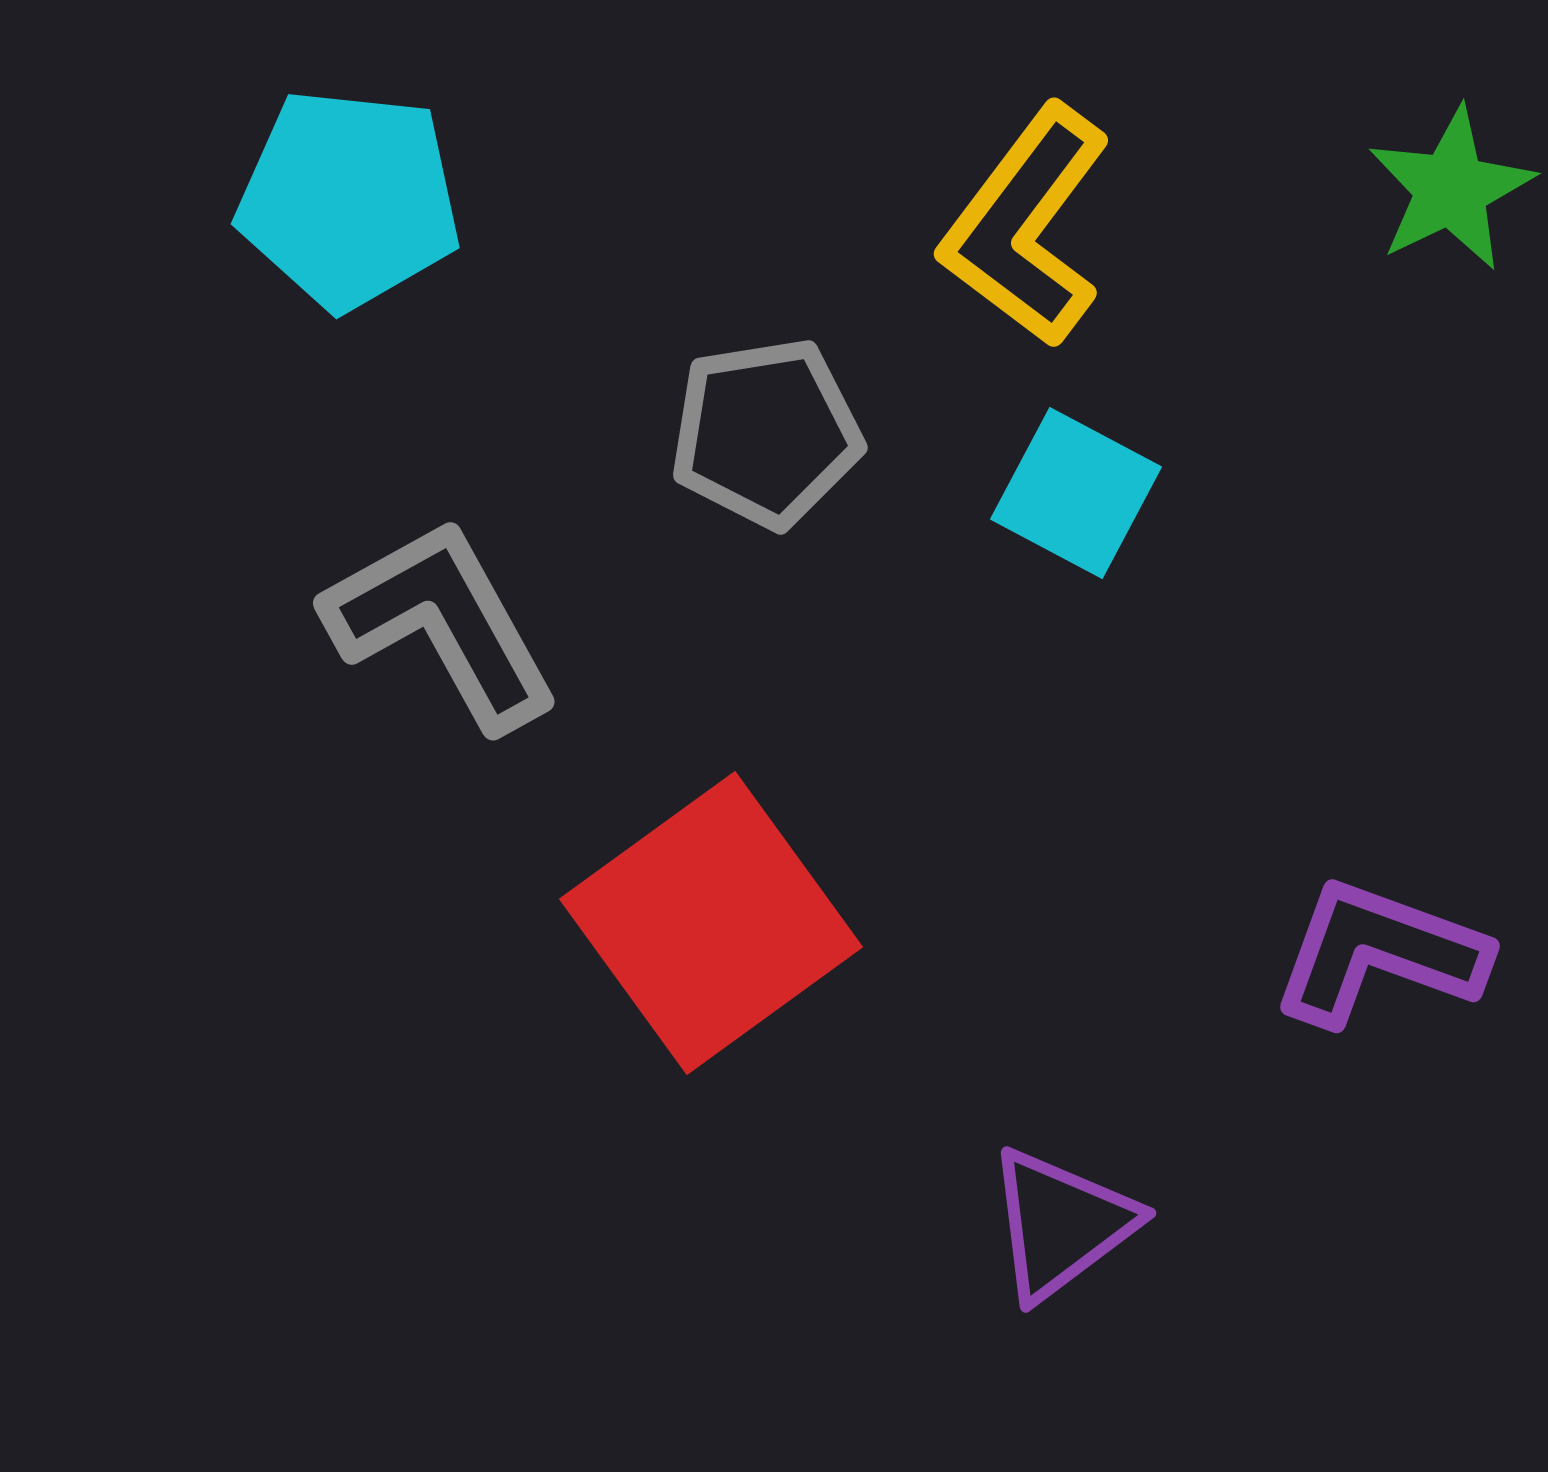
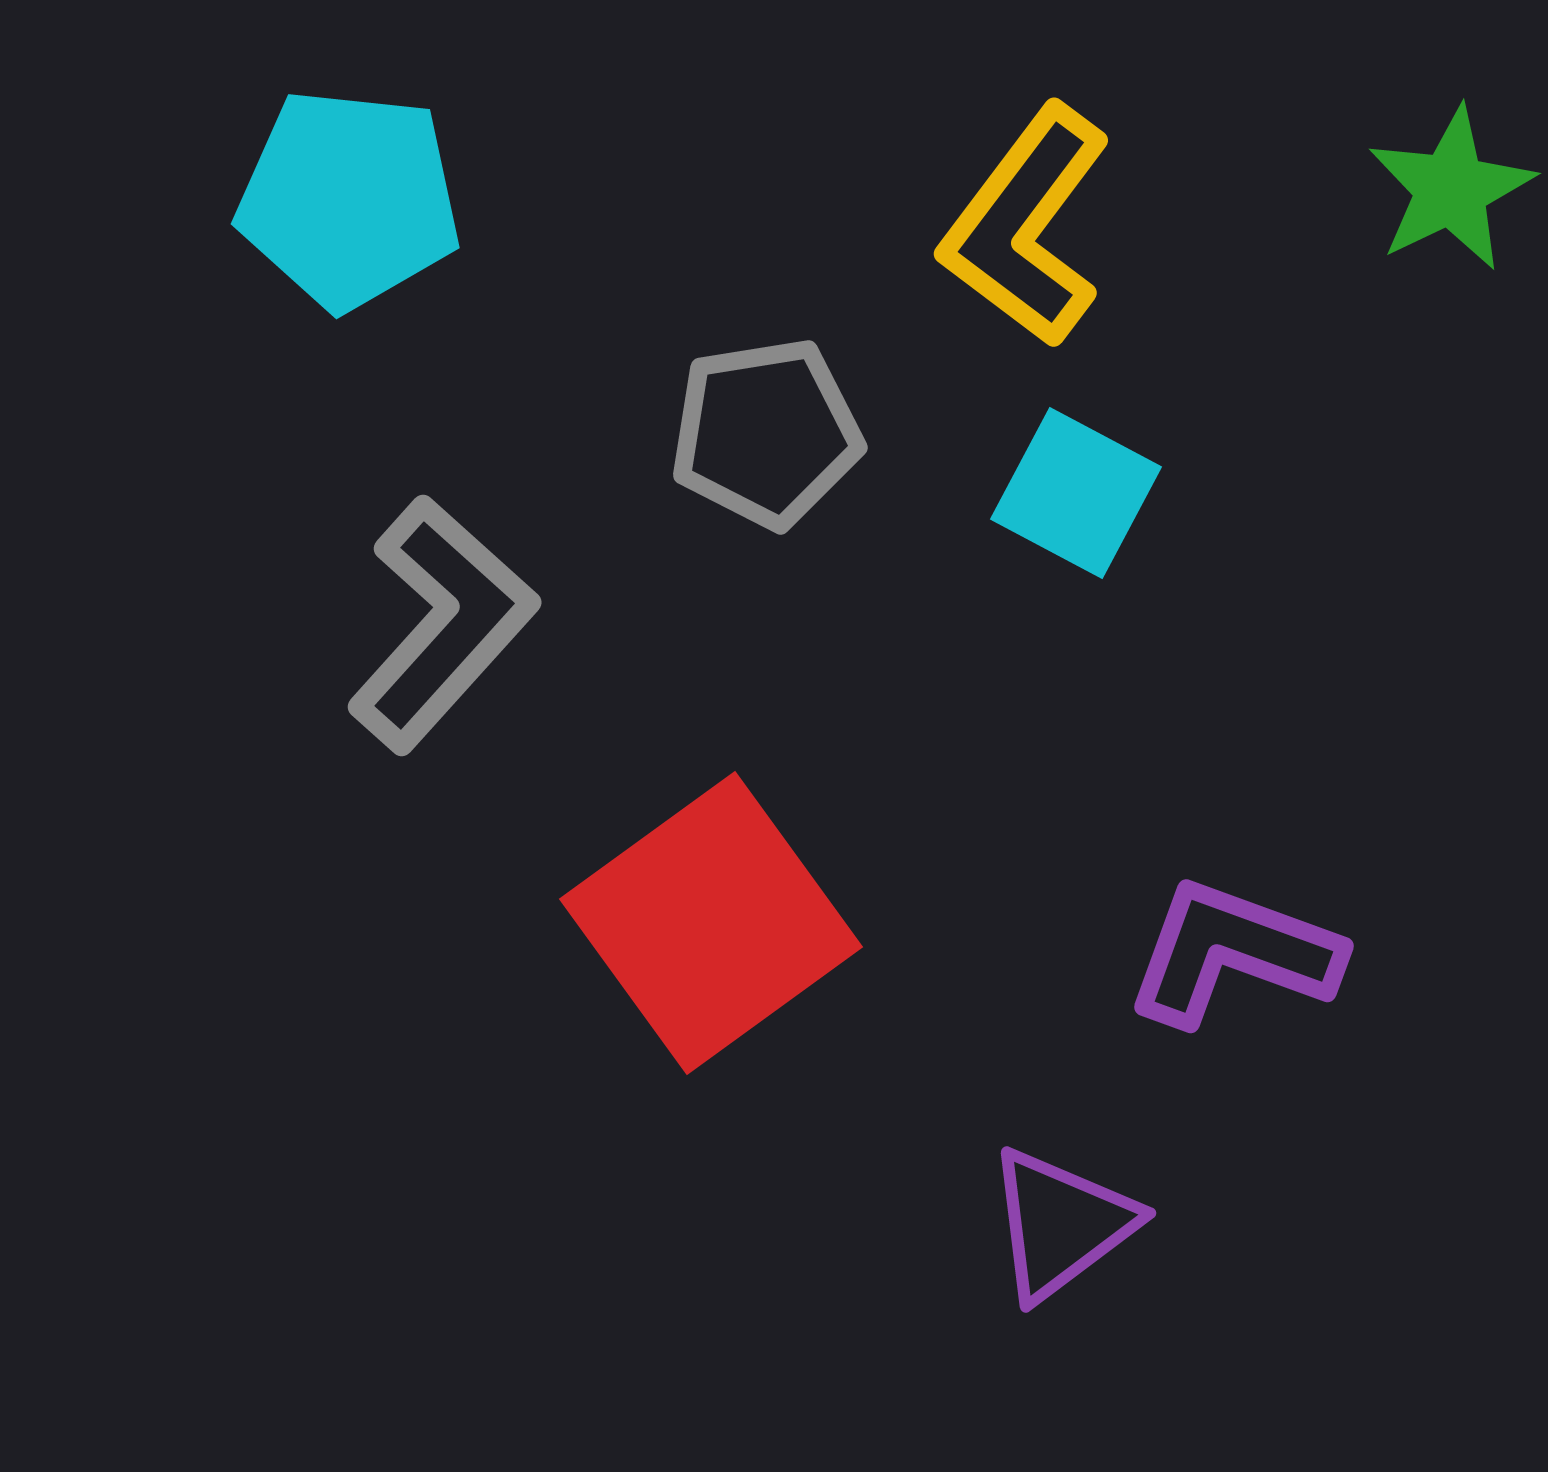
gray L-shape: rotated 71 degrees clockwise
purple L-shape: moved 146 px left
